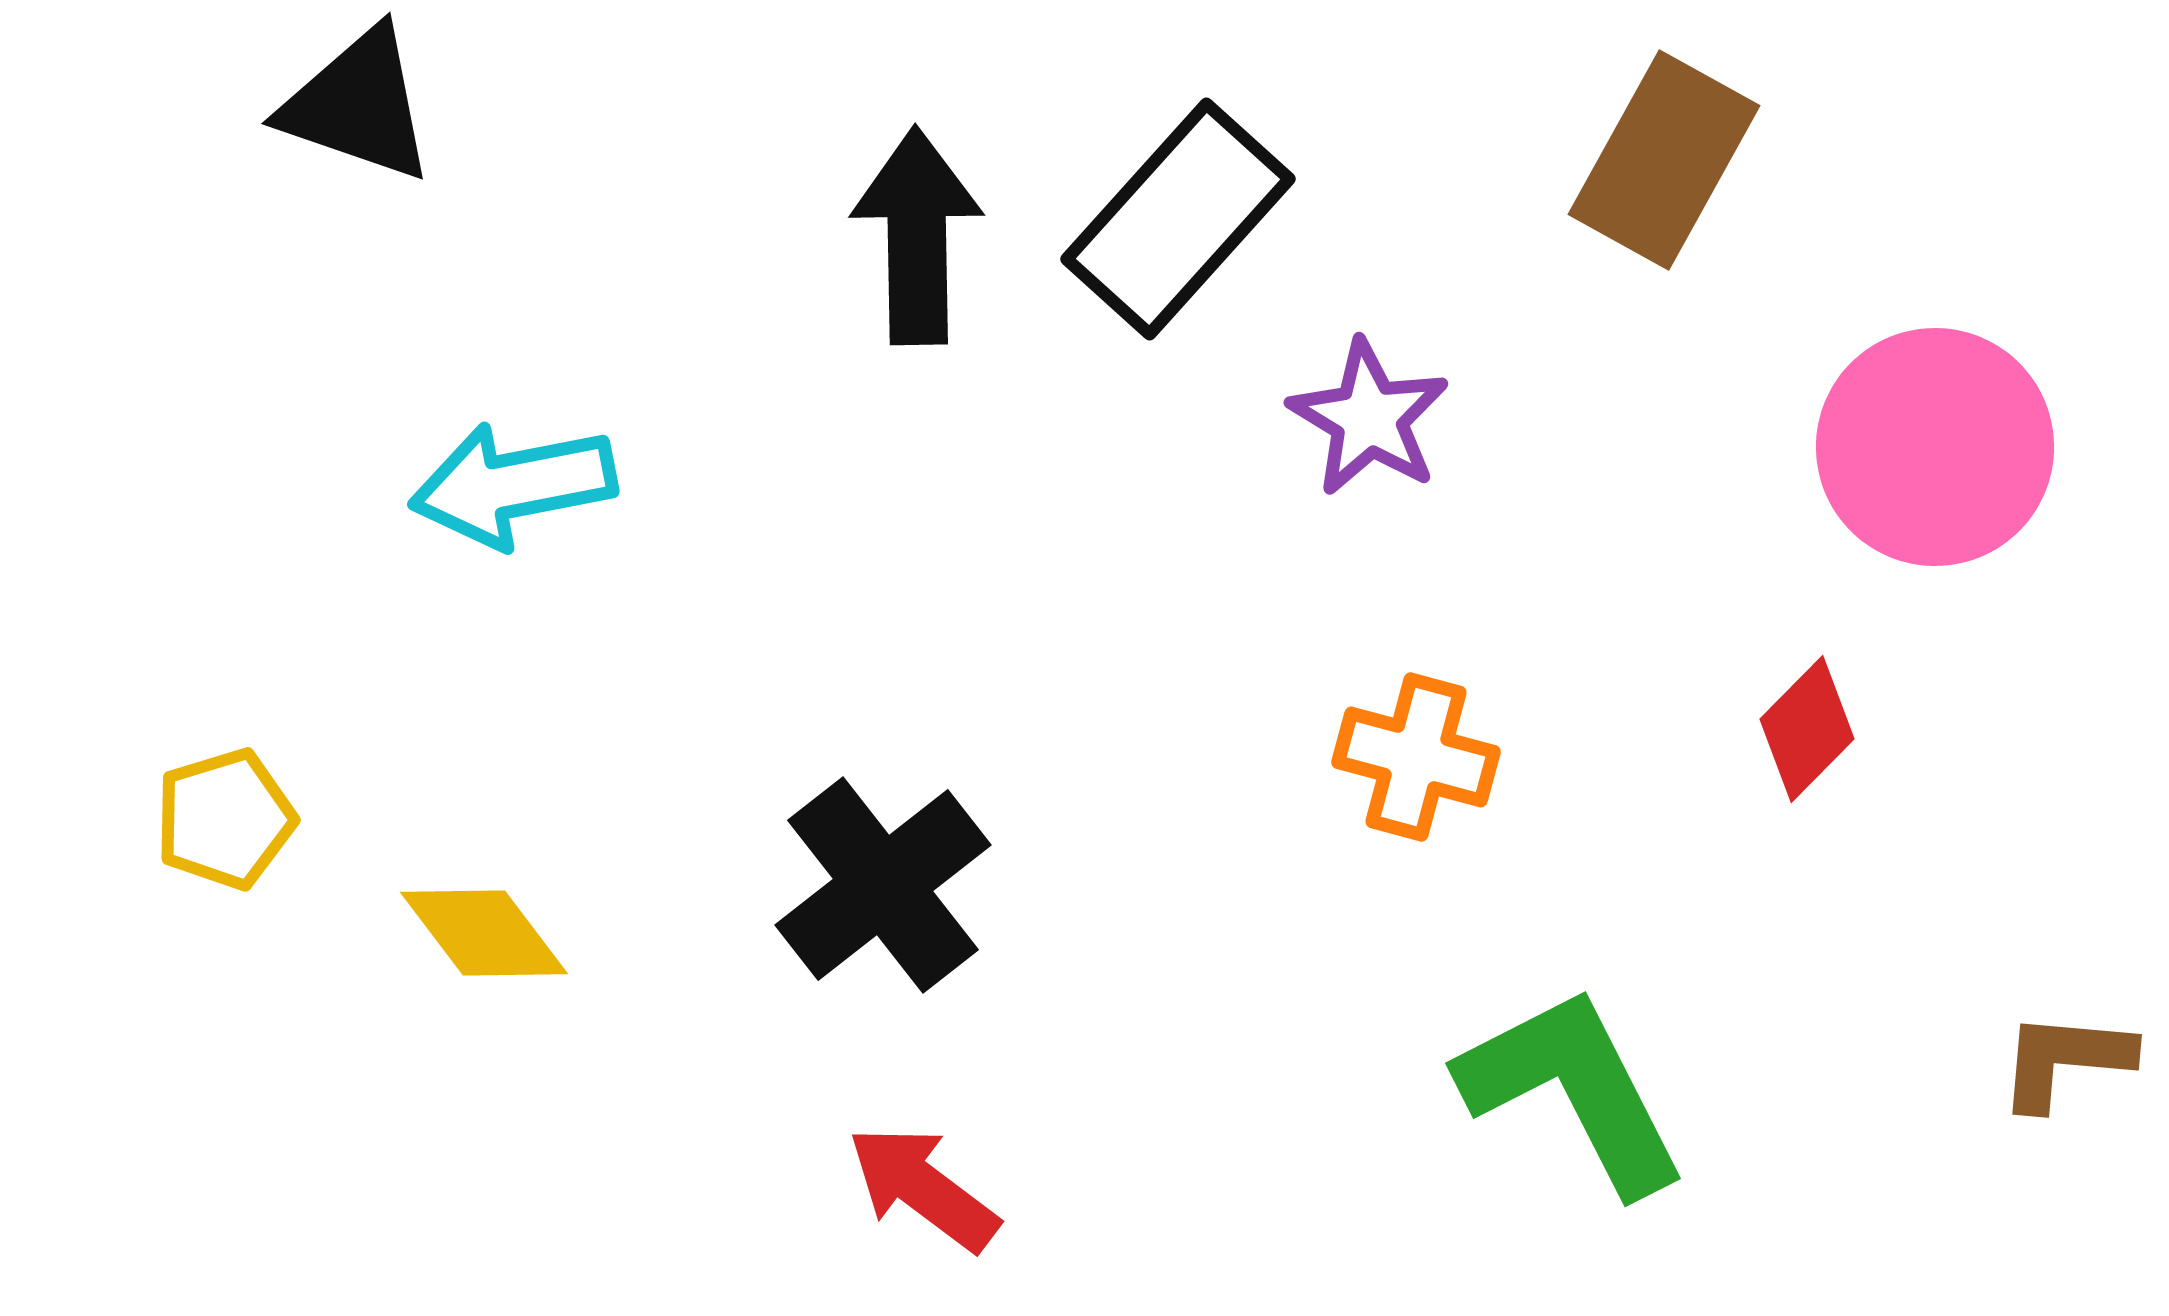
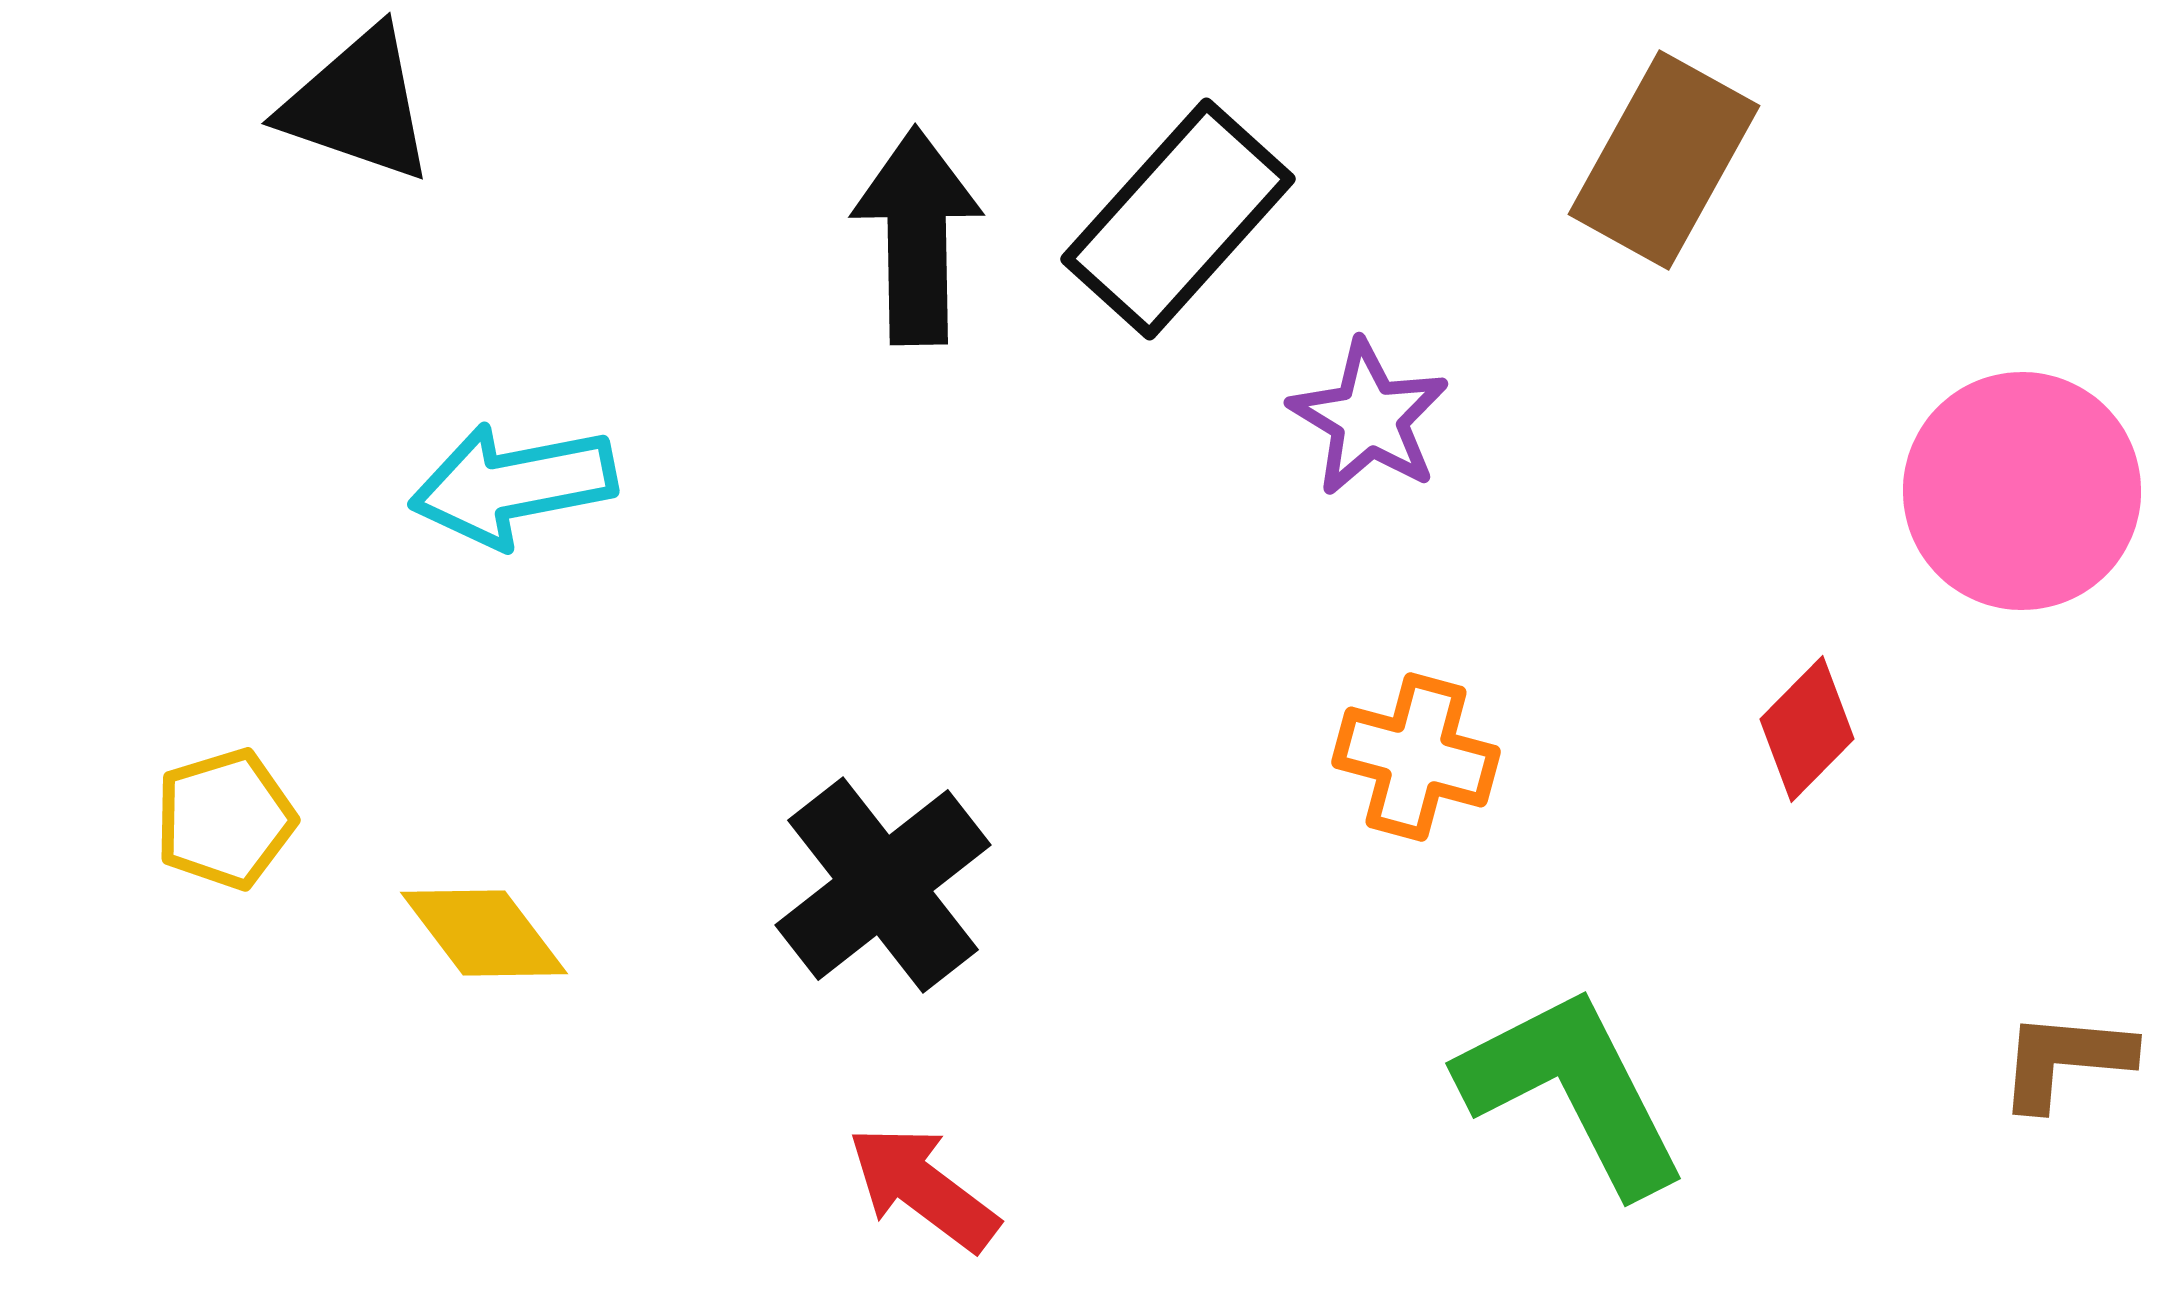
pink circle: moved 87 px right, 44 px down
